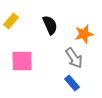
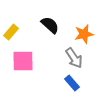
yellow rectangle: moved 11 px down
black semicircle: rotated 24 degrees counterclockwise
pink square: moved 1 px right
